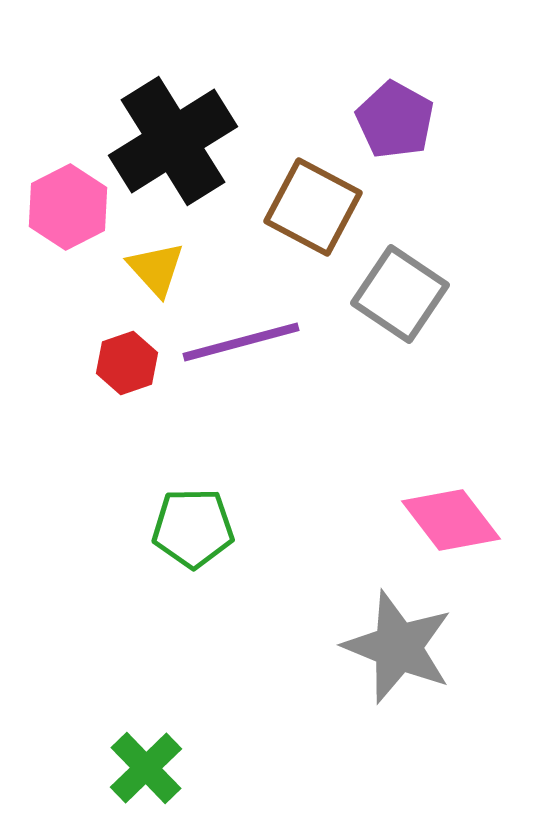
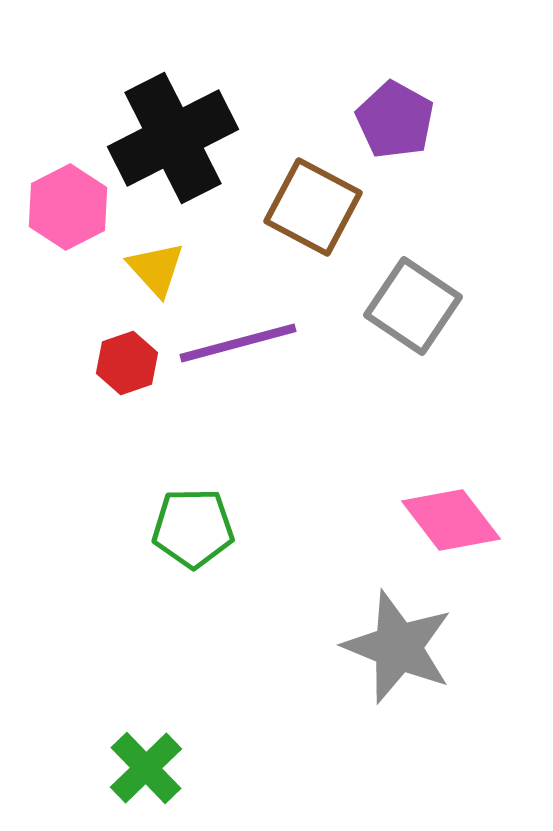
black cross: moved 3 px up; rotated 5 degrees clockwise
gray square: moved 13 px right, 12 px down
purple line: moved 3 px left, 1 px down
